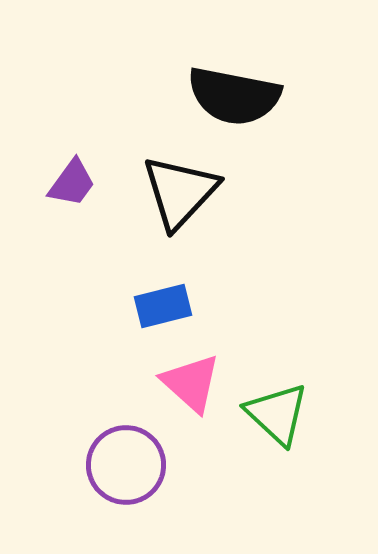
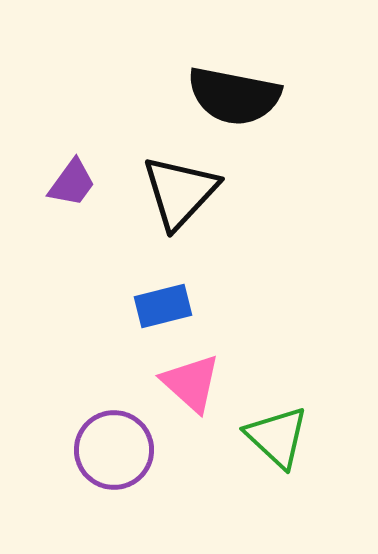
green triangle: moved 23 px down
purple circle: moved 12 px left, 15 px up
